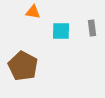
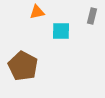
orange triangle: moved 4 px right; rotated 21 degrees counterclockwise
gray rectangle: moved 12 px up; rotated 21 degrees clockwise
